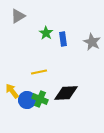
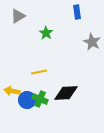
blue rectangle: moved 14 px right, 27 px up
yellow arrow: rotated 42 degrees counterclockwise
